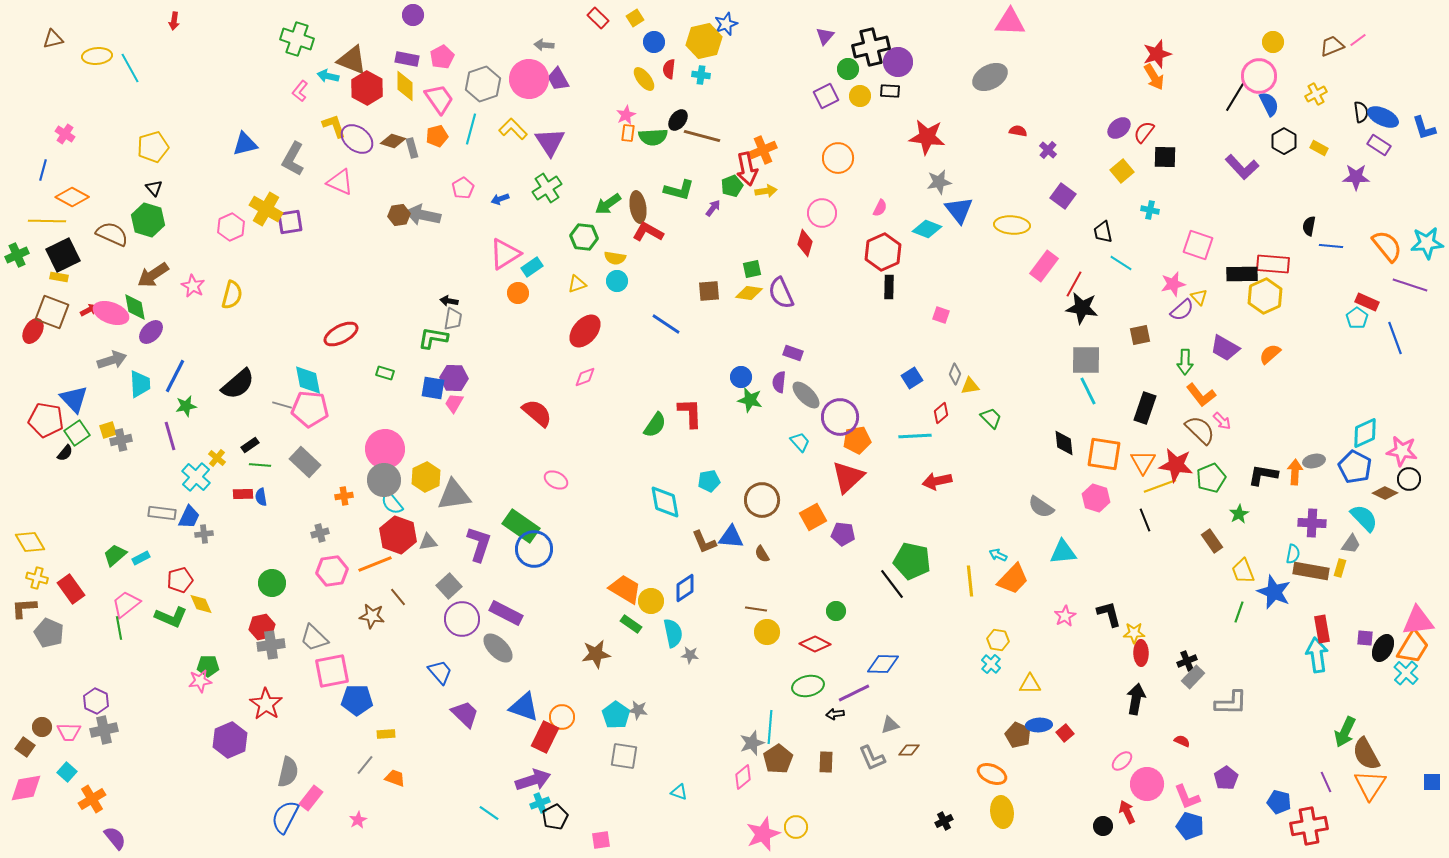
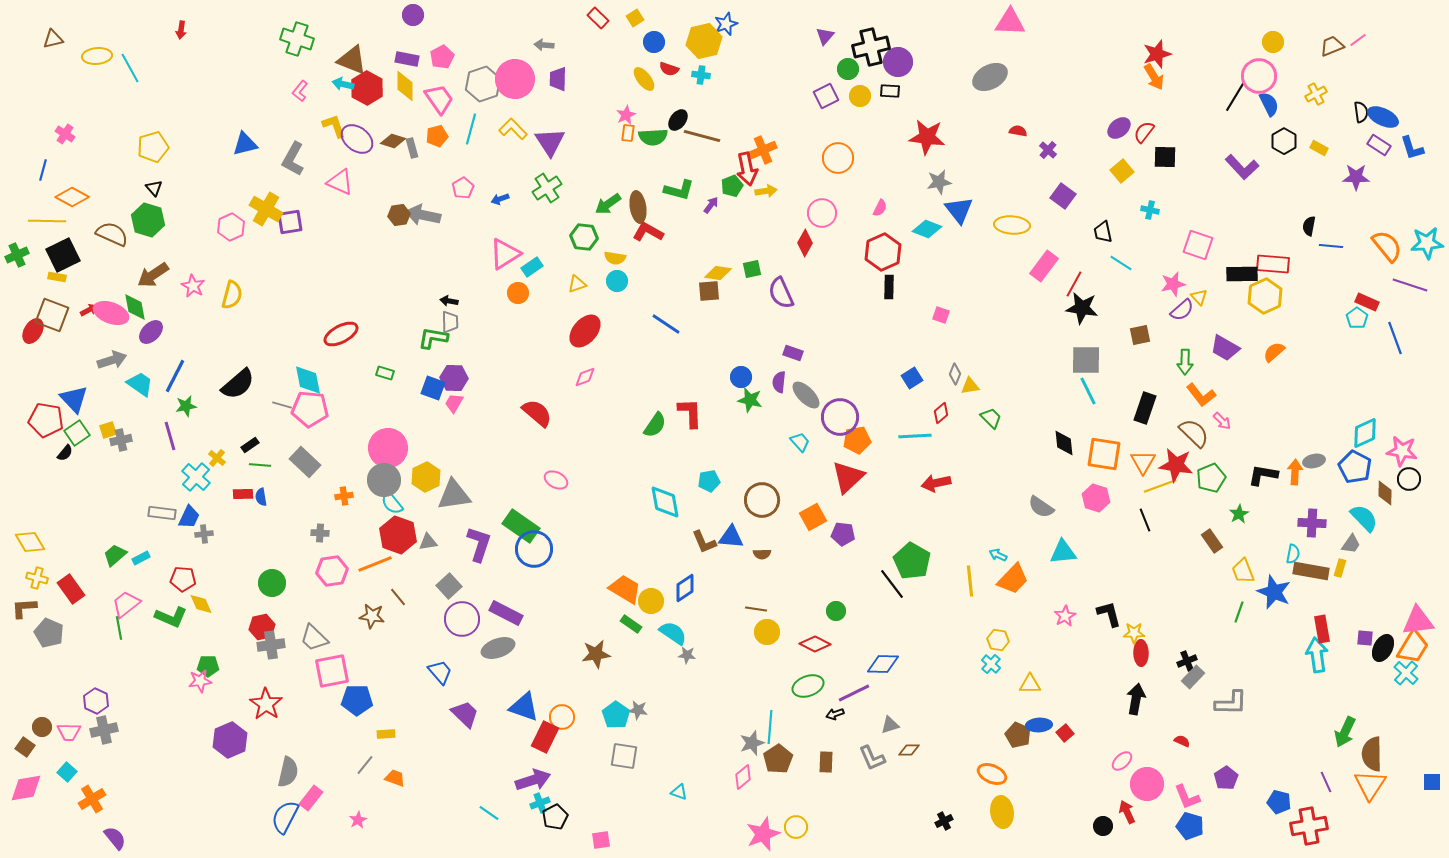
red arrow at (174, 21): moved 7 px right, 9 px down
red semicircle at (669, 69): rotated 78 degrees counterclockwise
cyan arrow at (328, 76): moved 15 px right, 8 px down
pink circle at (529, 79): moved 14 px left
purple trapezoid at (558, 79): rotated 30 degrees clockwise
blue L-shape at (1424, 128): moved 12 px left, 20 px down
purple arrow at (713, 208): moved 2 px left, 3 px up
red diamond at (805, 243): rotated 12 degrees clockwise
yellow rectangle at (59, 277): moved 2 px left
yellow diamond at (749, 293): moved 31 px left, 20 px up
brown square at (52, 312): moved 3 px down
gray trapezoid at (453, 319): moved 3 px left, 3 px down; rotated 10 degrees counterclockwise
orange semicircle at (1270, 354): moved 4 px right, 2 px up
cyan trapezoid at (140, 384): rotated 52 degrees counterclockwise
blue square at (433, 388): rotated 10 degrees clockwise
brown semicircle at (1200, 430): moved 6 px left, 3 px down
pink circle at (385, 449): moved 3 px right, 1 px up
red arrow at (937, 481): moved 1 px left, 2 px down
brown diamond at (1385, 493): rotated 65 degrees clockwise
gray cross at (320, 533): rotated 18 degrees clockwise
brown semicircle at (762, 554): rotated 60 degrees counterclockwise
green pentagon at (912, 561): rotated 18 degrees clockwise
red pentagon at (180, 580): moved 3 px right, 1 px up; rotated 20 degrees clockwise
cyan semicircle at (673, 633): rotated 44 degrees counterclockwise
gray ellipse at (498, 648): rotated 64 degrees counterclockwise
gray star at (690, 655): moved 3 px left
green ellipse at (808, 686): rotated 8 degrees counterclockwise
black arrow at (835, 714): rotated 12 degrees counterclockwise
brown semicircle at (1366, 754): moved 6 px right; rotated 28 degrees clockwise
